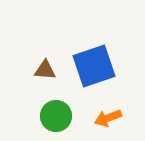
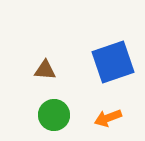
blue square: moved 19 px right, 4 px up
green circle: moved 2 px left, 1 px up
